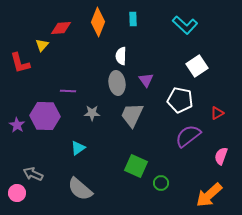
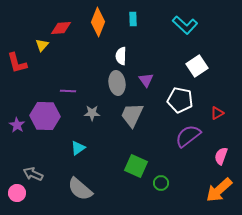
red L-shape: moved 3 px left
orange arrow: moved 10 px right, 5 px up
